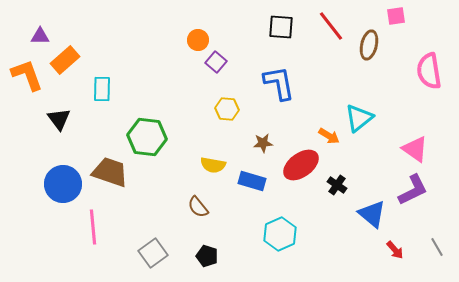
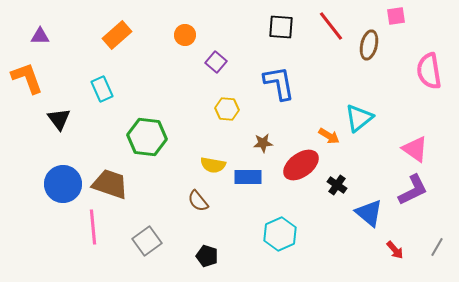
orange circle: moved 13 px left, 5 px up
orange rectangle: moved 52 px right, 25 px up
orange L-shape: moved 3 px down
cyan rectangle: rotated 25 degrees counterclockwise
brown trapezoid: moved 12 px down
blue rectangle: moved 4 px left, 4 px up; rotated 16 degrees counterclockwise
brown semicircle: moved 6 px up
blue triangle: moved 3 px left, 1 px up
gray line: rotated 60 degrees clockwise
gray square: moved 6 px left, 12 px up
